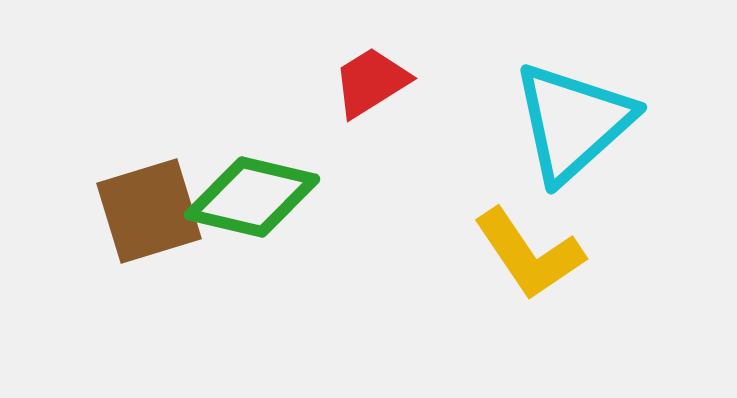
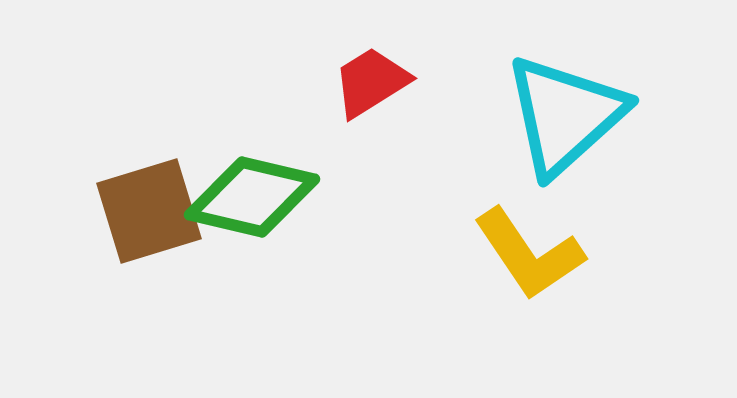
cyan triangle: moved 8 px left, 7 px up
